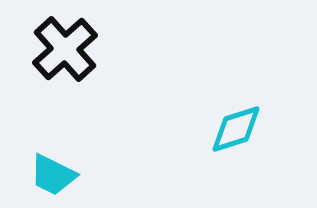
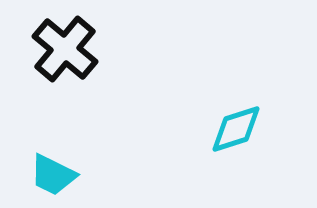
black cross: rotated 8 degrees counterclockwise
